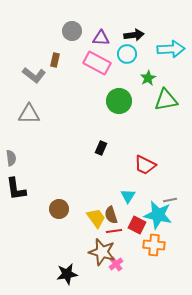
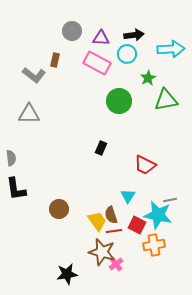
yellow trapezoid: moved 1 px right, 3 px down
orange cross: rotated 15 degrees counterclockwise
